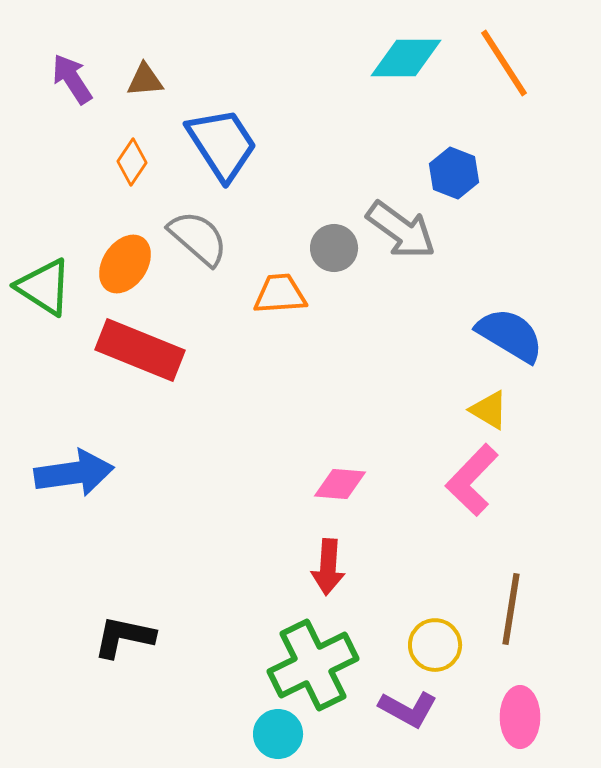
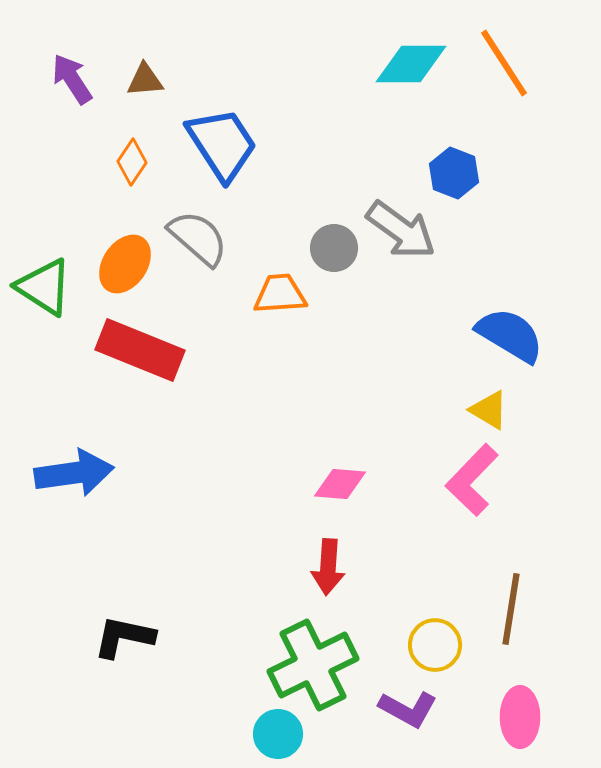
cyan diamond: moved 5 px right, 6 px down
